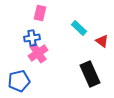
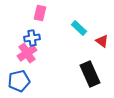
pink cross: moved 11 px left
